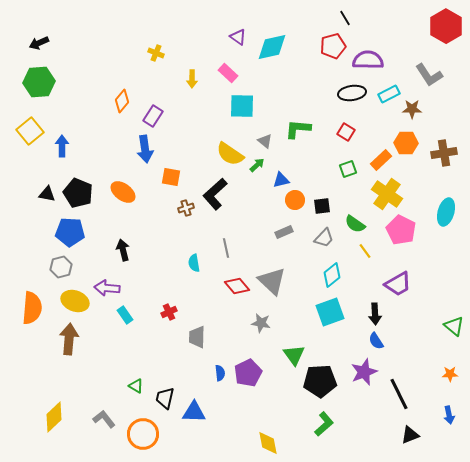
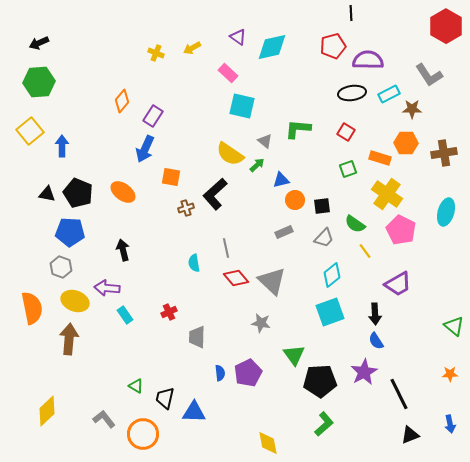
black line at (345, 18): moved 6 px right, 5 px up; rotated 28 degrees clockwise
yellow arrow at (192, 79): moved 31 px up; rotated 60 degrees clockwise
cyan square at (242, 106): rotated 12 degrees clockwise
blue arrow at (145, 149): rotated 32 degrees clockwise
orange rectangle at (381, 160): moved 1 px left, 2 px up; rotated 60 degrees clockwise
gray hexagon at (61, 267): rotated 25 degrees counterclockwise
red diamond at (237, 286): moved 1 px left, 8 px up
orange semicircle at (32, 308): rotated 16 degrees counterclockwise
purple star at (364, 372): rotated 8 degrees counterclockwise
blue arrow at (449, 415): moved 1 px right, 9 px down
yellow diamond at (54, 417): moved 7 px left, 6 px up
